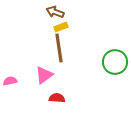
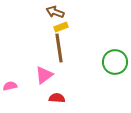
pink semicircle: moved 5 px down
